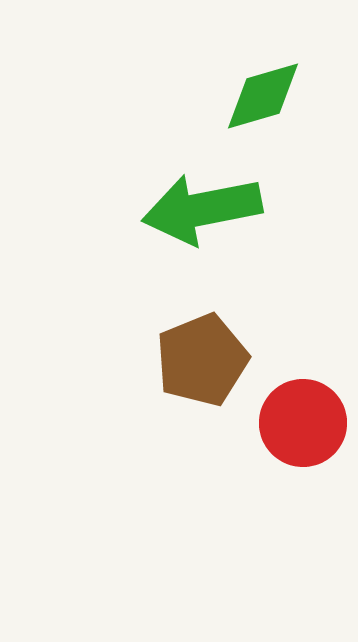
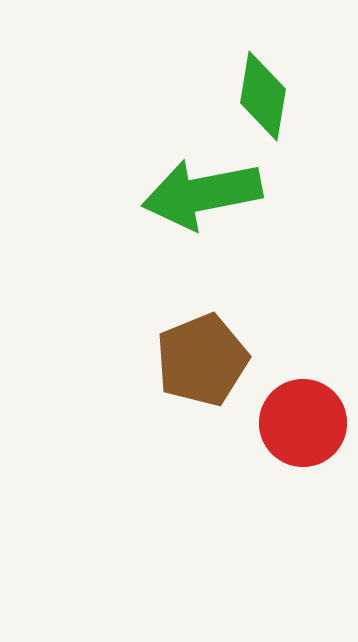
green diamond: rotated 64 degrees counterclockwise
green arrow: moved 15 px up
